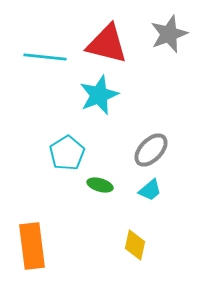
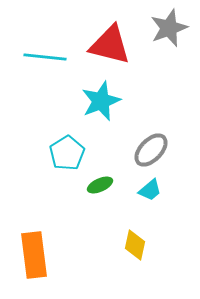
gray star: moved 6 px up
red triangle: moved 3 px right, 1 px down
cyan star: moved 2 px right, 6 px down
green ellipse: rotated 40 degrees counterclockwise
orange rectangle: moved 2 px right, 9 px down
